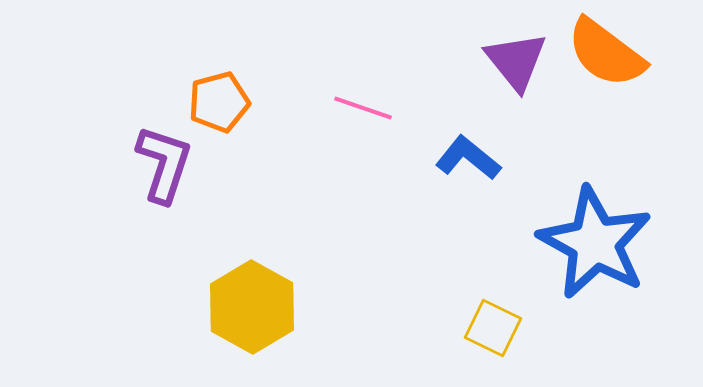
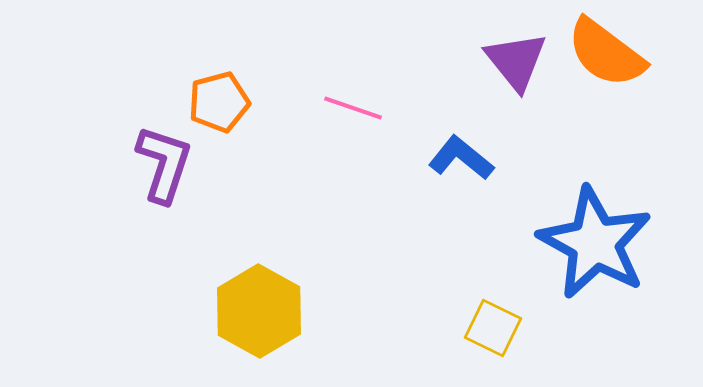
pink line: moved 10 px left
blue L-shape: moved 7 px left
yellow hexagon: moved 7 px right, 4 px down
